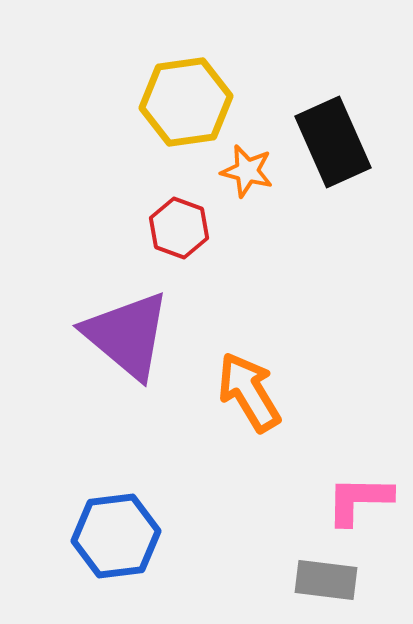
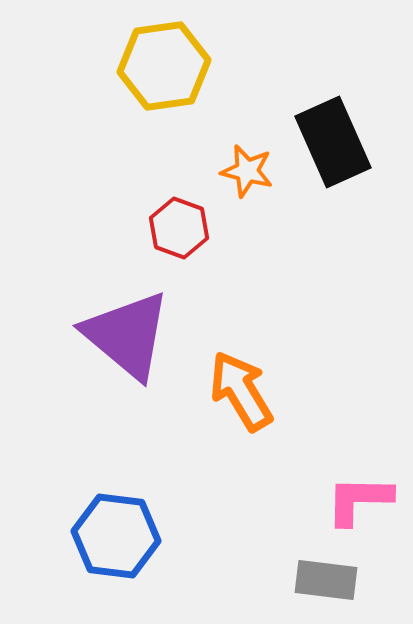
yellow hexagon: moved 22 px left, 36 px up
orange arrow: moved 8 px left, 1 px up
blue hexagon: rotated 14 degrees clockwise
